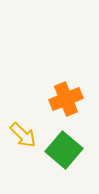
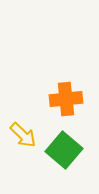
orange cross: rotated 16 degrees clockwise
